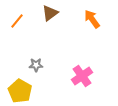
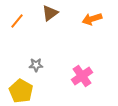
orange arrow: rotated 72 degrees counterclockwise
yellow pentagon: moved 1 px right
